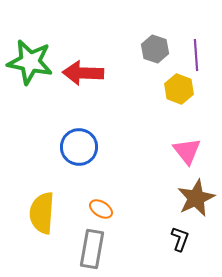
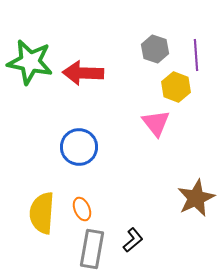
yellow hexagon: moved 3 px left, 2 px up
pink triangle: moved 31 px left, 28 px up
orange ellipse: moved 19 px left; rotated 35 degrees clockwise
black L-shape: moved 47 px left, 1 px down; rotated 30 degrees clockwise
